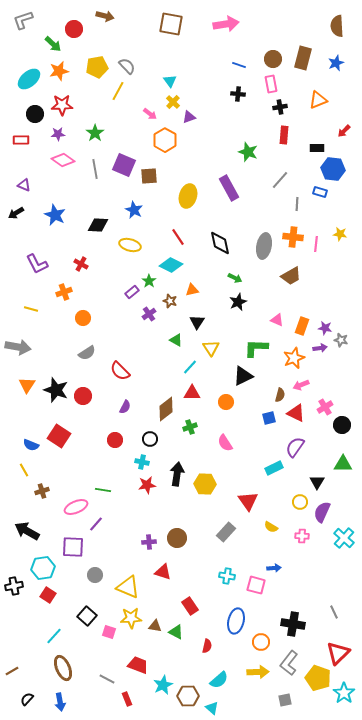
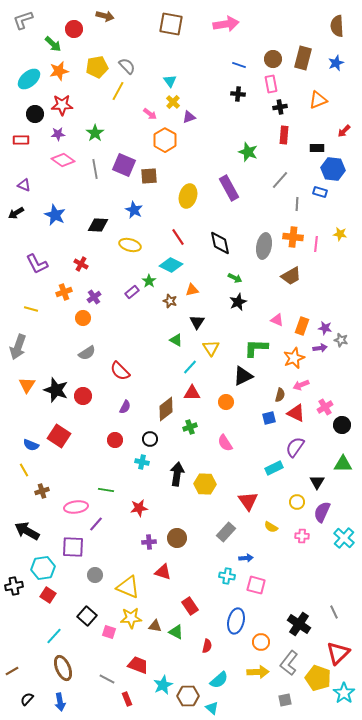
purple cross at (149, 314): moved 55 px left, 17 px up
gray arrow at (18, 347): rotated 100 degrees clockwise
red star at (147, 485): moved 8 px left, 23 px down
green line at (103, 490): moved 3 px right
yellow circle at (300, 502): moved 3 px left
pink ellipse at (76, 507): rotated 15 degrees clockwise
blue arrow at (274, 568): moved 28 px left, 10 px up
black cross at (293, 624): moved 6 px right; rotated 25 degrees clockwise
